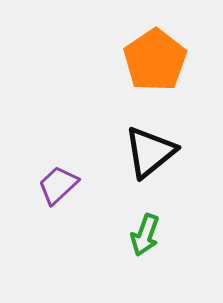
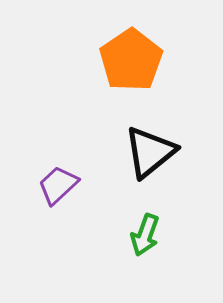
orange pentagon: moved 24 px left
